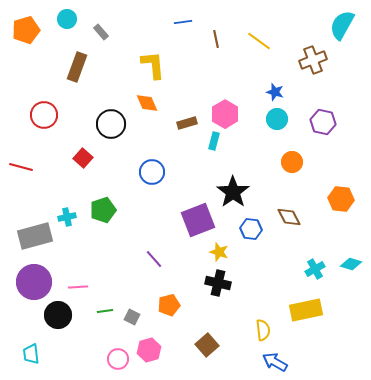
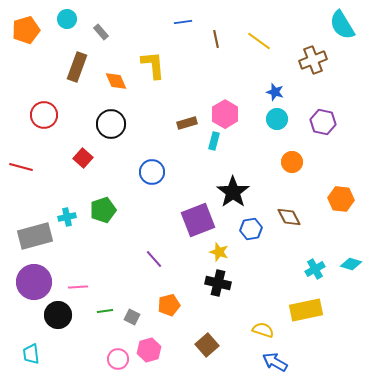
cyan semicircle at (342, 25): rotated 60 degrees counterclockwise
orange diamond at (147, 103): moved 31 px left, 22 px up
blue hexagon at (251, 229): rotated 15 degrees counterclockwise
yellow semicircle at (263, 330): rotated 65 degrees counterclockwise
